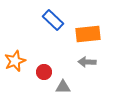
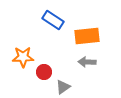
blue rectangle: rotated 10 degrees counterclockwise
orange rectangle: moved 1 px left, 2 px down
orange star: moved 8 px right, 4 px up; rotated 20 degrees clockwise
gray triangle: rotated 35 degrees counterclockwise
